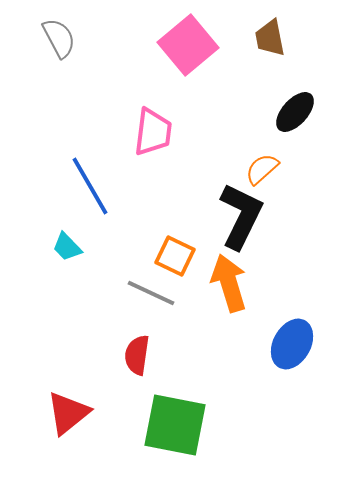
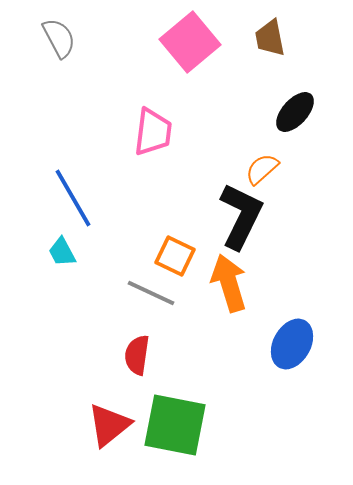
pink square: moved 2 px right, 3 px up
blue line: moved 17 px left, 12 px down
cyan trapezoid: moved 5 px left, 5 px down; rotated 16 degrees clockwise
red triangle: moved 41 px right, 12 px down
